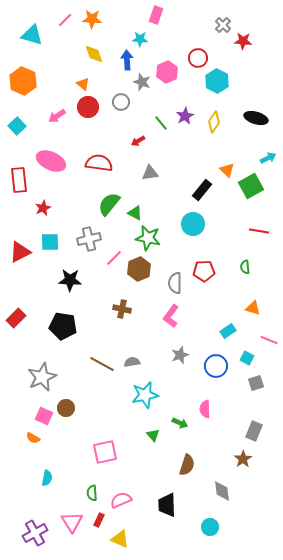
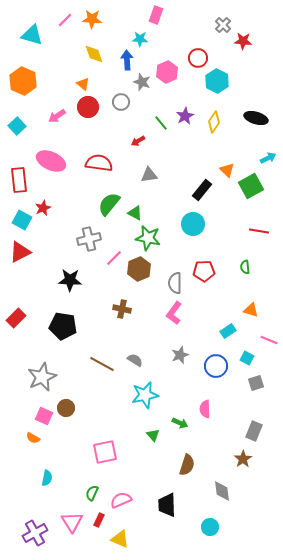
gray triangle at (150, 173): moved 1 px left, 2 px down
cyan square at (50, 242): moved 28 px left, 22 px up; rotated 30 degrees clockwise
orange triangle at (253, 308): moved 2 px left, 2 px down
pink L-shape at (171, 316): moved 3 px right, 3 px up
gray semicircle at (132, 362): moved 3 px right, 2 px up; rotated 42 degrees clockwise
green semicircle at (92, 493): rotated 28 degrees clockwise
